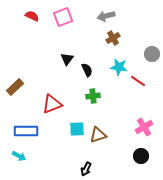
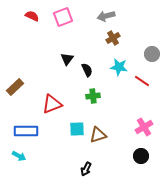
red line: moved 4 px right
